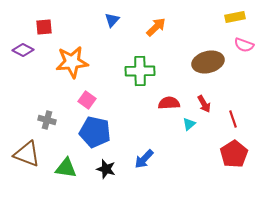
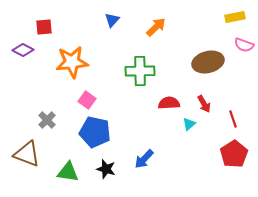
gray cross: rotated 30 degrees clockwise
green triangle: moved 2 px right, 4 px down
